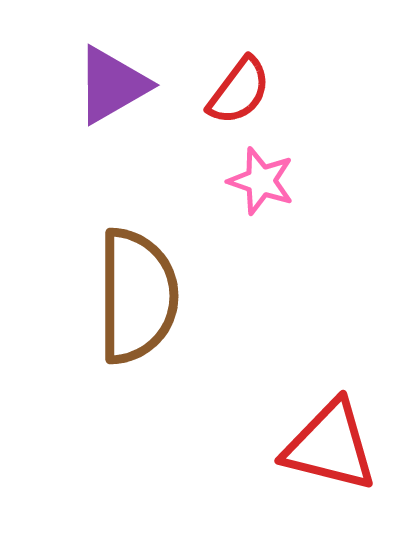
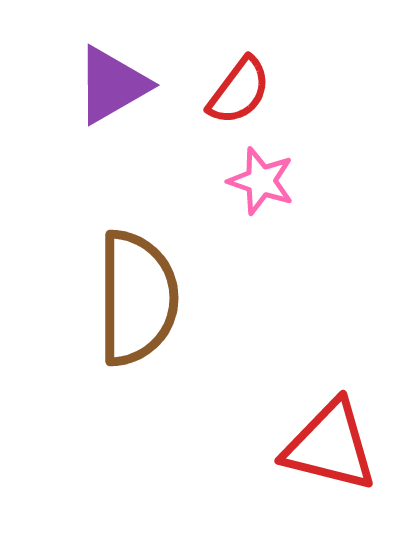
brown semicircle: moved 2 px down
